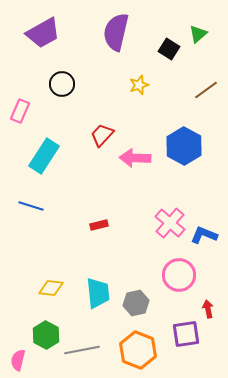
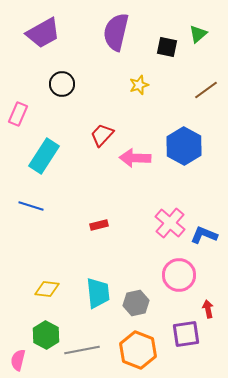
black square: moved 2 px left, 2 px up; rotated 20 degrees counterclockwise
pink rectangle: moved 2 px left, 3 px down
yellow diamond: moved 4 px left, 1 px down
